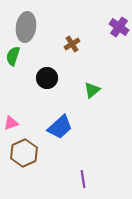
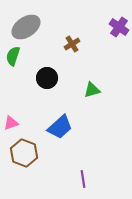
gray ellipse: rotated 48 degrees clockwise
green triangle: rotated 24 degrees clockwise
brown hexagon: rotated 16 degrees counterclockwise
